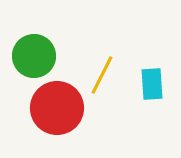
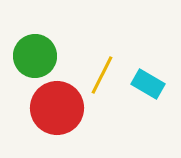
green circle: moved 1 px right
cyan rectangle: moved 4 px left; rotated 56 degrees counterclockwise
